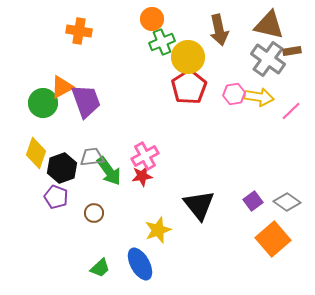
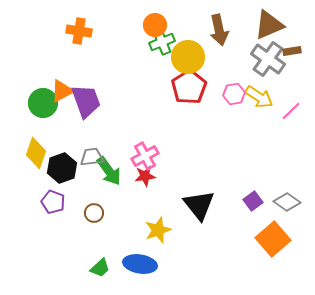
orange circle: moved 3 px right, 6 px down
brown triangle: rotated 36 degrees counterclockwise
orange triangle: moved 4 px down
yellow arrow: rotated 24 degrees clockwise
red star: moved 3 px right
purple pentagon: moved 3 px left, 5 px down
blue ellipse: rotated 52 degrees counterclockwise
